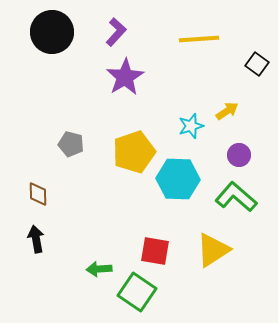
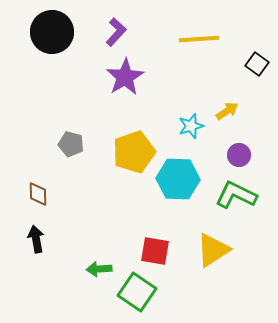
green L-shape: moved 2 px up; rotated 15 degrees counterclockwise
